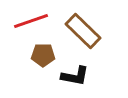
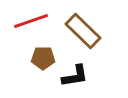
brown pentagon: moved 3 px down
black L-shape: rotated 20 degrees counterclockwise
